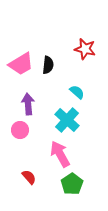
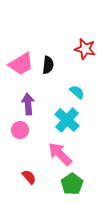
pink arrow: rotated 16 degrees counterclockwise
